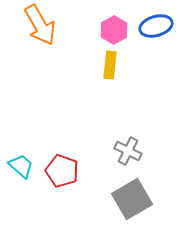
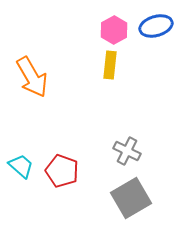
orange arrow: moved 8 px left, 52 px down
gray cross: moved 1 px left
gray square: moved 1 px left, 1 px up
